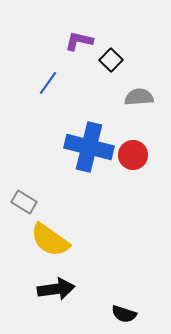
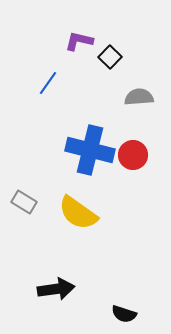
black square: moved 1 px left, 3 px up
blue cross: moved 1 px right, 3 px down
yellow semicircle: moved 28 px right, 27 px up
